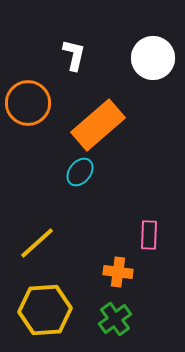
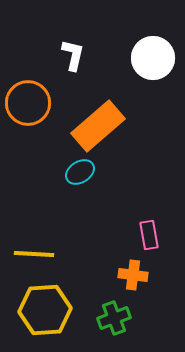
white L-shape: moved 1 px left
orange rectangle: moved 1 px down
cyan ellipse: rotated 20 degrees clockwise
pink rectangle: rotated 12 degrees counterclockwise
yellow line: moved 3 px left, 11 px down; rotated 45 degrees clockwise
orange cross: moved 15 px right, 3 px down
green cross: moved 1 px left, 1 px up; rotated 16 degrees clockwise
